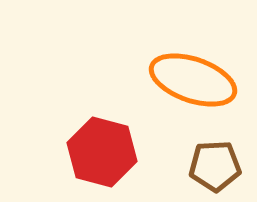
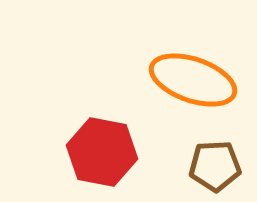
red hexagon: rotated 4 degrees counterclockwise
